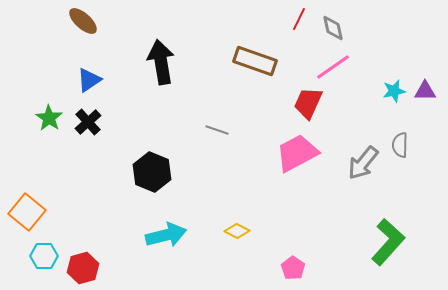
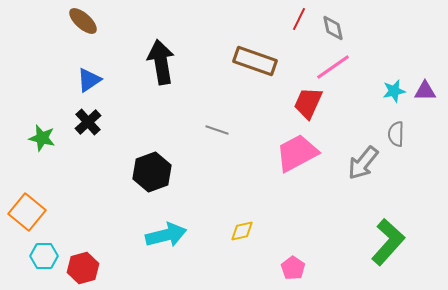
green star: moved 7 px left, 20 px down; rotated 20 degrees counterclockwise
gray semicircle: moved 4 px left, 11 px up
black hexagon: rotated 18 degrees clockwise
yellow diamond: moved 5 px right; rotated 40 degrees counterclockwise
